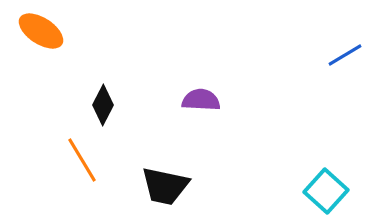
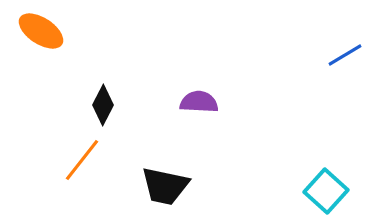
purple semicircle: moved 2 px left, 2 px down
orange line: rotated 69 degrees clockwise
